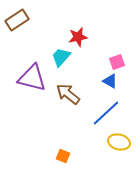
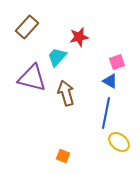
brown rectangle: moved 10 px right, 7 px down; rotated 15 degrees counterclockwise
red star: moved 1 px right
cyan trapezoid: moved 4 px left
brown arrow: moved 2 px left, 1 px up; rotated 35 degrees clockwise
blue line: rotated 36 degrees counterclockwise
yellow ellipse: rotated 25 degrees clockwise
